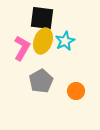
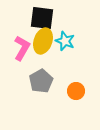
cyan star: rotated 24 degrees counterclockwise
